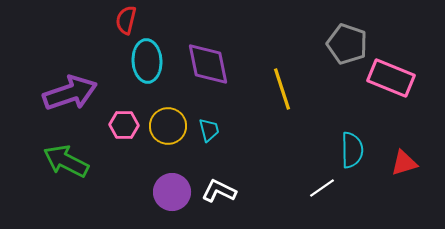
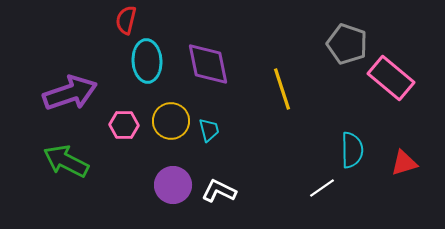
pink rectangle: rotated 18 degrees clockwise
yellow circle: moved 3 px right, 5 px up
purple circle: moved 1 px right, 7 px up
